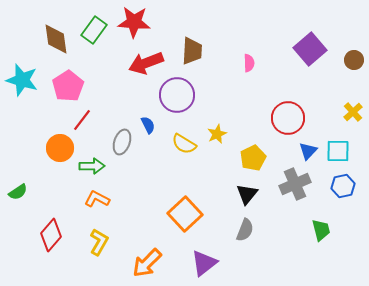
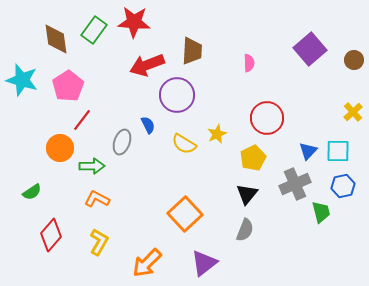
red arrow: moved 1 px right, 2 px down
red circle: moved 21 px left
green semicircle: moved 14 px right
green trapezoid: moved 18 px up
